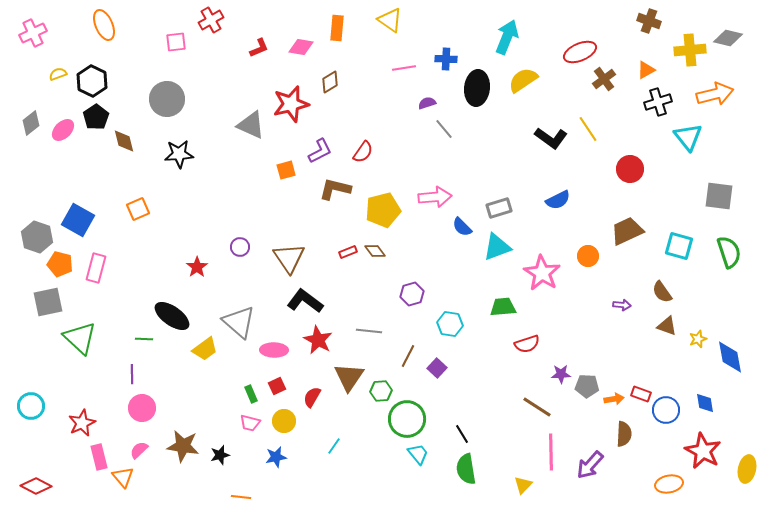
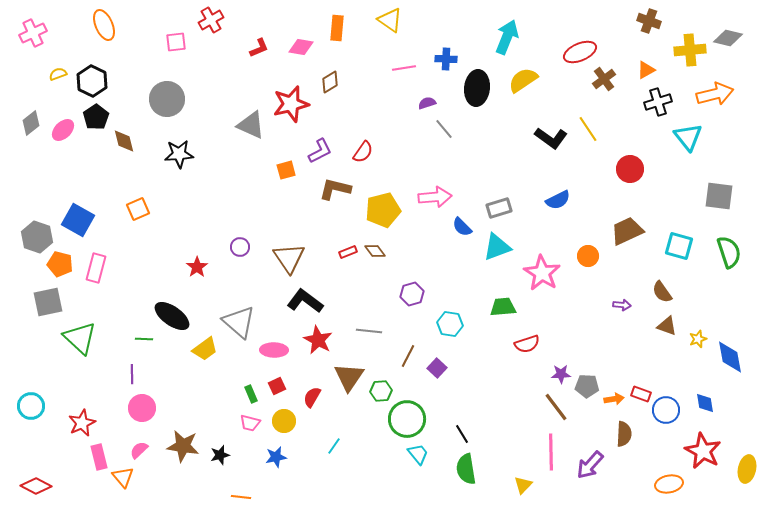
brown line at (537, 407): moved 19 px right; rotated 20 degrees clockwise
